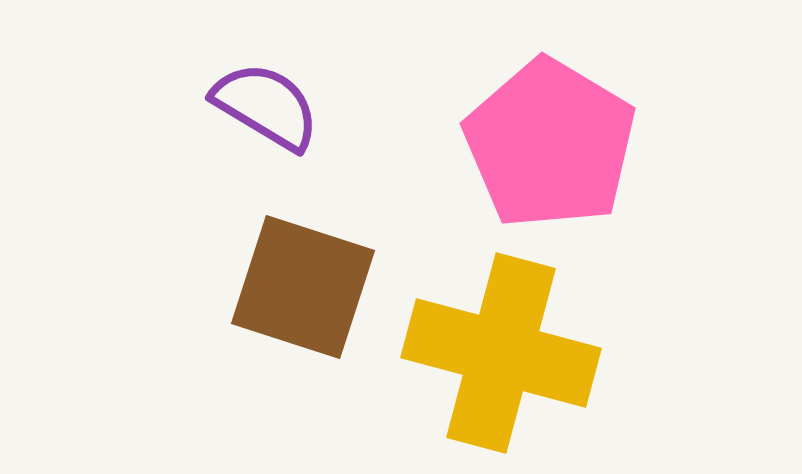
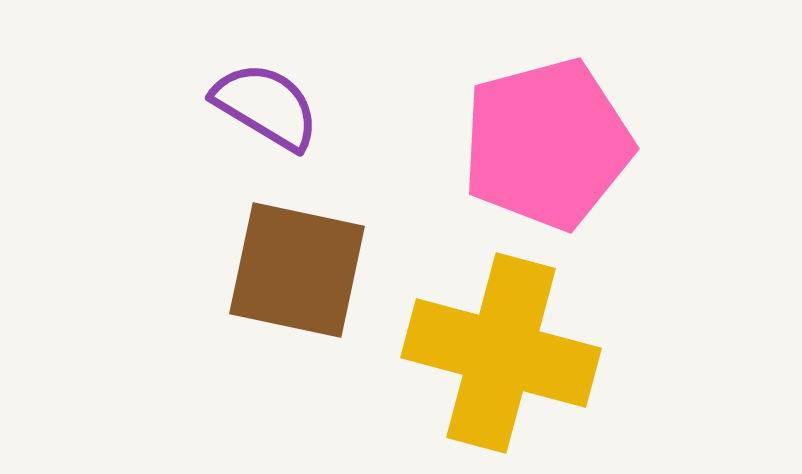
pink pentagon: moved 3 px left; rotated 26 degrees clockwise
brown square: moved 6 px left, 17 px up; rotated 6 degrees counterclockwise
